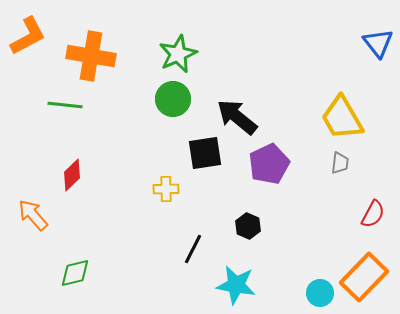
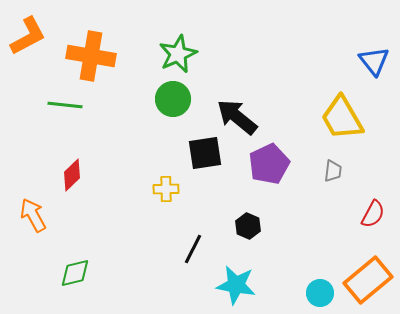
blue triangle: moved 4 px left, 18 px down
gray trapezoid: moved 7 px left, 8 px down
orange arrow: rotated 12 degrees clockwise
orange rectangle: moved 4 px right, 3 px down; rotated 6 degrees clockwise
